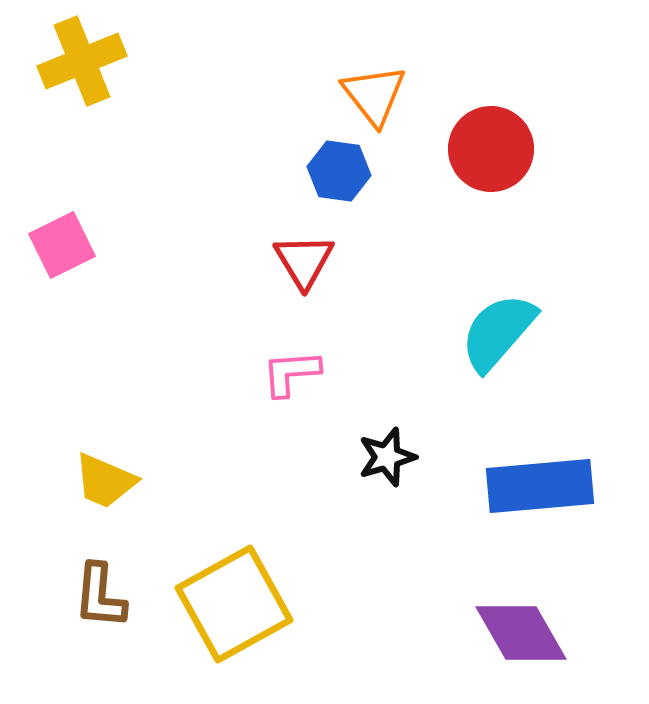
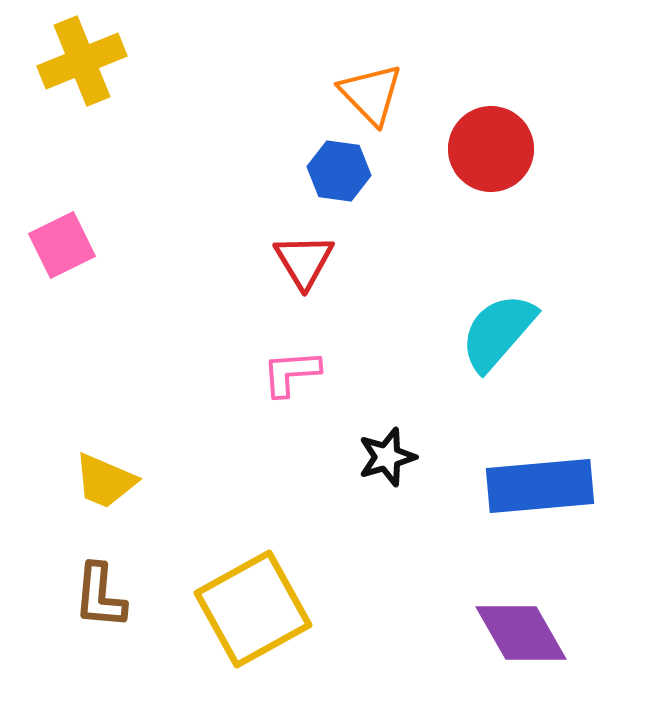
orange triangle: moved 3 px left, 1 px up; rotated 6 degrees counterclockwise
yellow square: moved 19 px right, 5 px down
